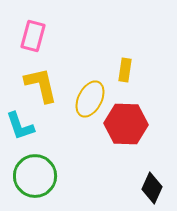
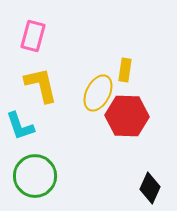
yellow ellipse: moved 8 px right, 6 px up
red hexagon: moved 1 px right, 8 px up
black diamond: moved 2 px left
